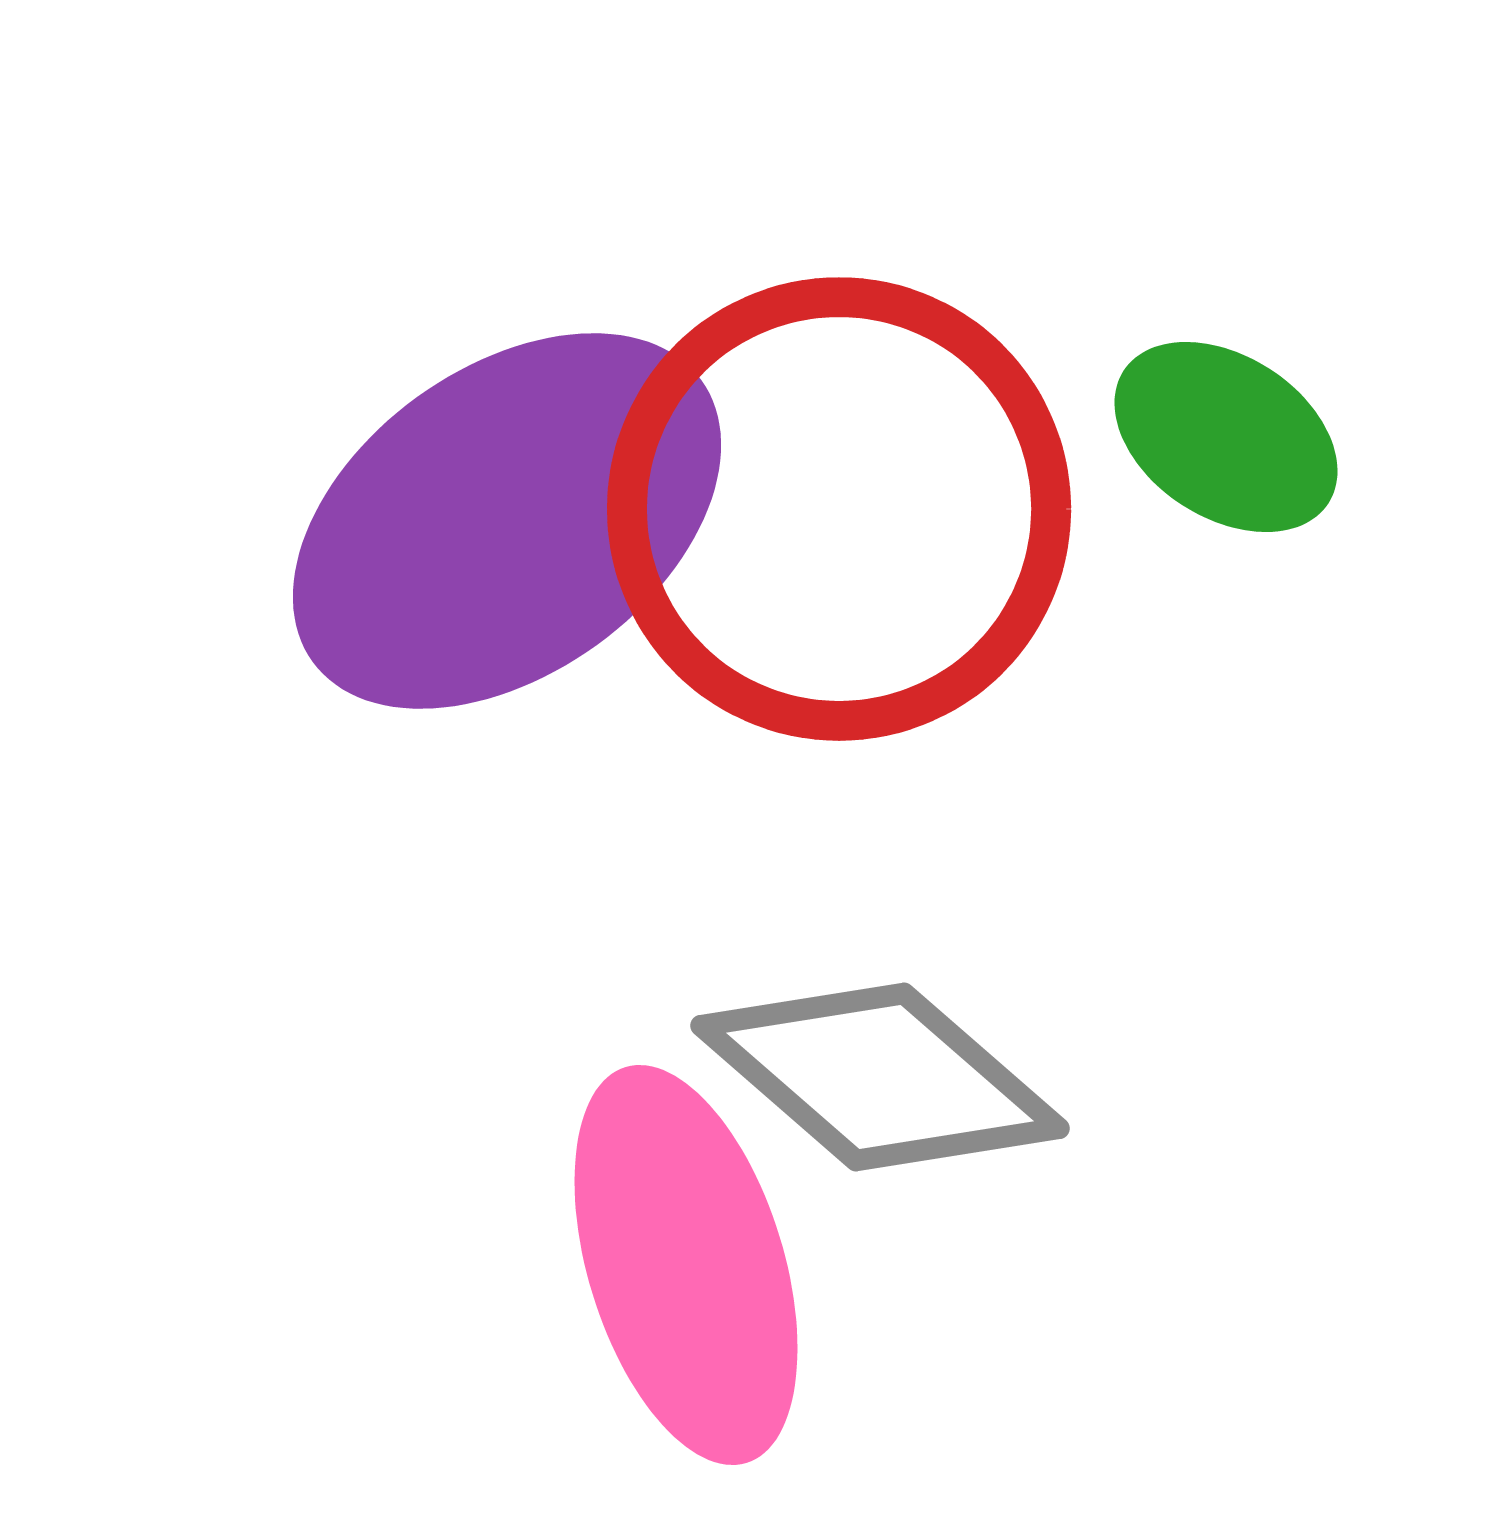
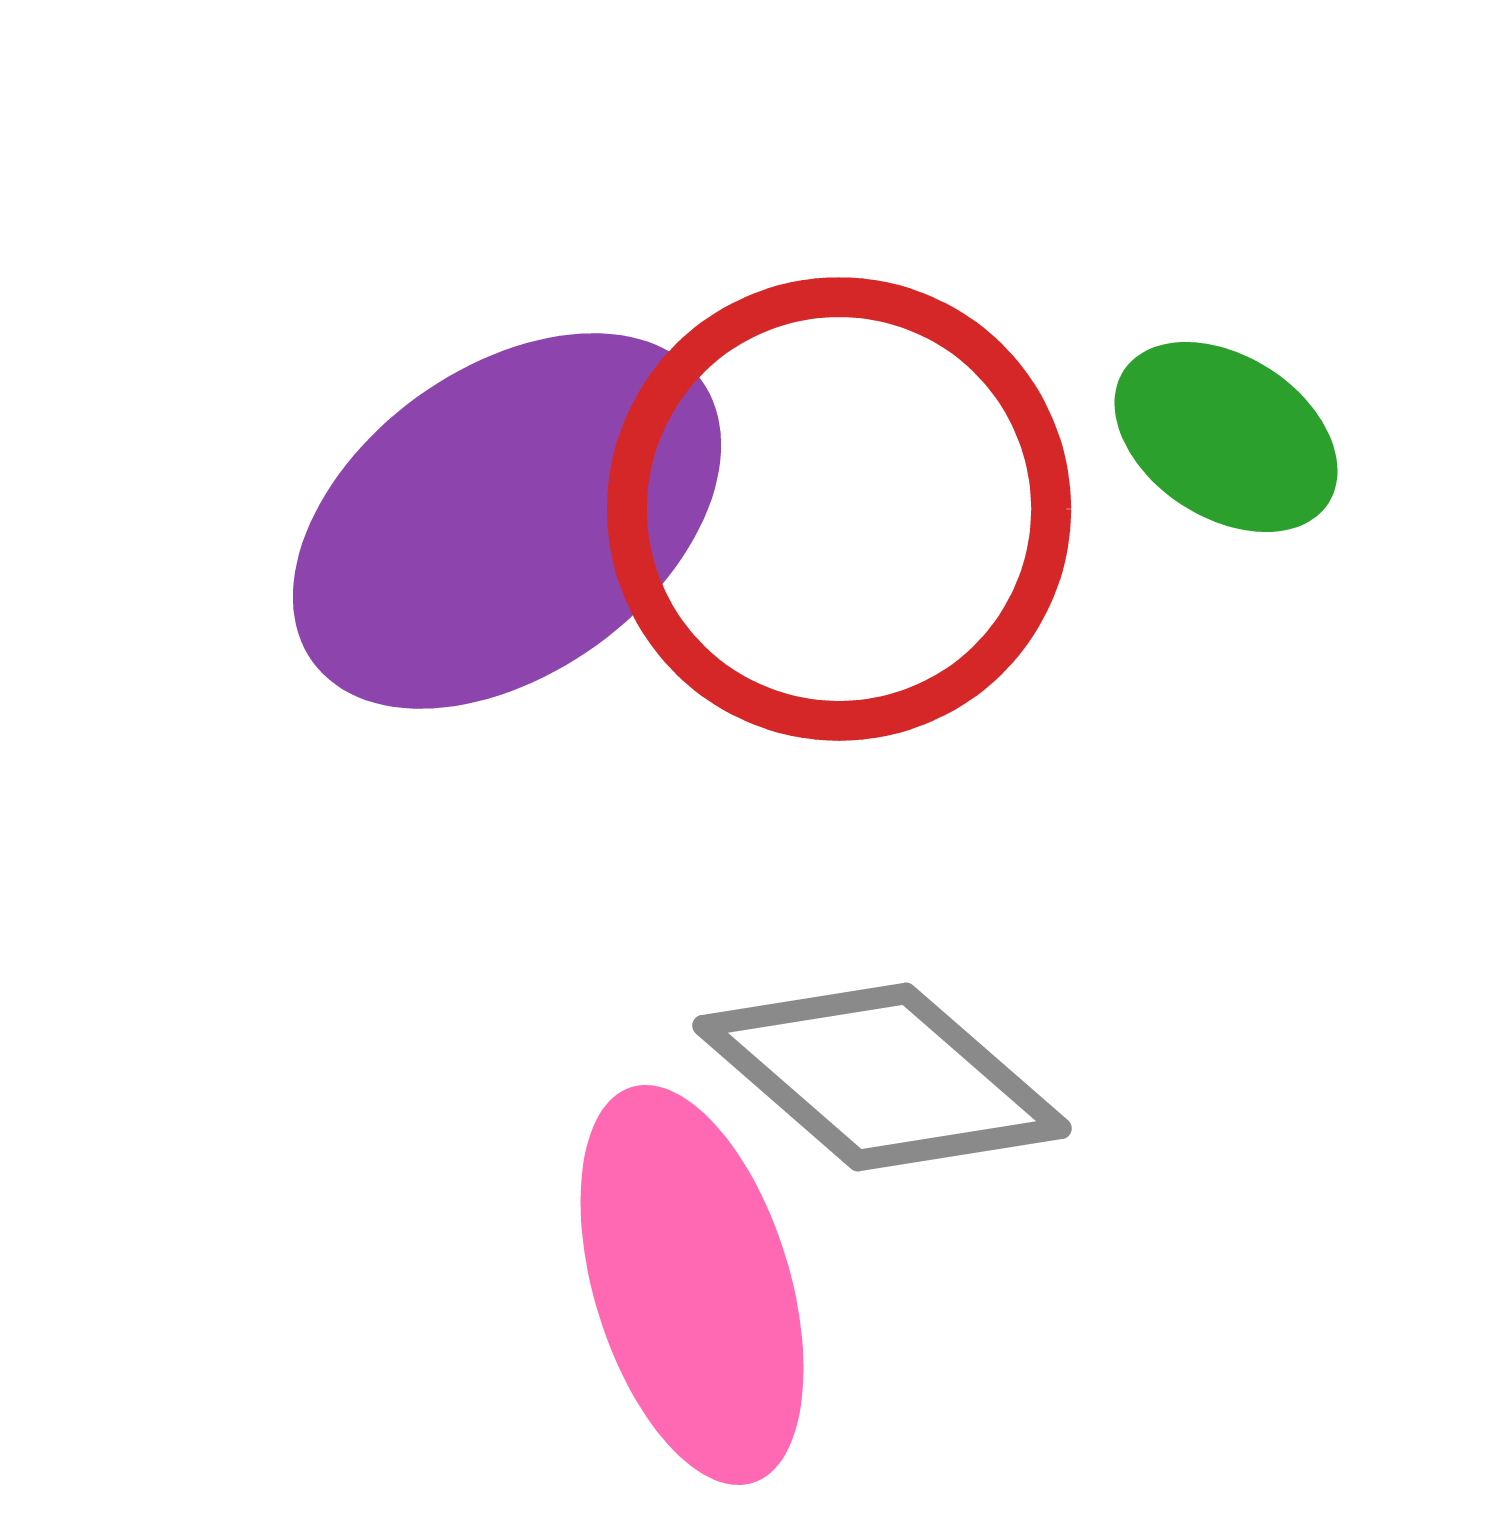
gray diamond: moved 2 px right
pink ellipse: moved 6 px right, 20 px down
